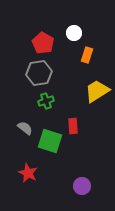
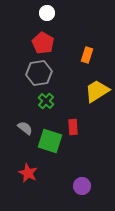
white circle: moved 27 px left, 20 px up
green cross: rotated 28 degrees counterclockwise
red rectangle: moved 1 px down
